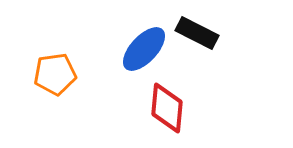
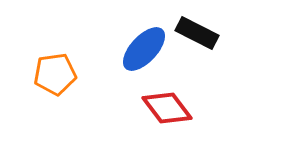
red diamond: rotated 42 degrees counterclockwise
